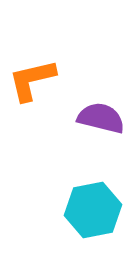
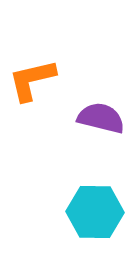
cyan hexagon: moved 2 px right, 2 px down; rotated 12 degrees clockwise
